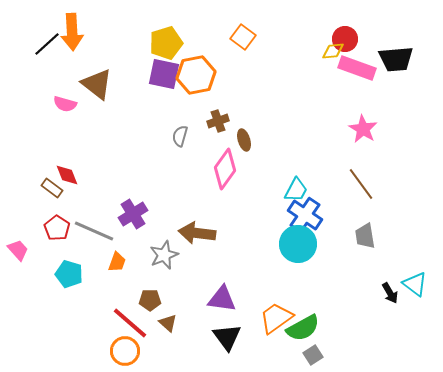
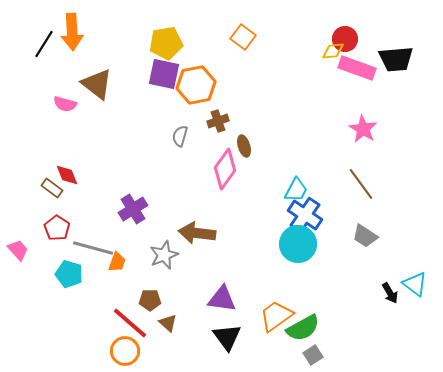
yellow pentagon at (166, 43): rotated 8 degrees clockwise
black line at (47, 44): moved 3 px left; rotated 16 degrees counterclockwise
orange hexagon at (196, 75): moved 10 px down
brown ellipse at (244, 140): moved 6 px down
purple cross at (133, 214): moved 5 px up
gray line at (94, 231): moved 1 px left, 17 px down; rotated 9 degrees counterclockwise
gray trapezoid at (365, 236): rotated 48 degrees counterclockwise
orange trapezoid at (276, 318): moved 2 px up
